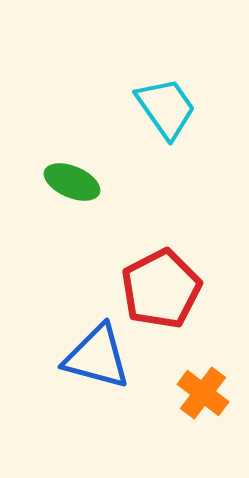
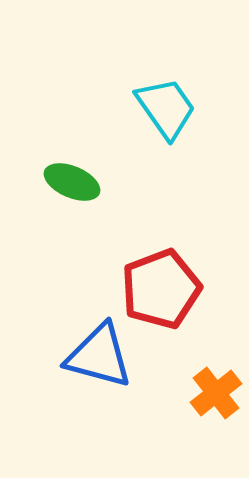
red pentagon: rotated 6 degrees clockwise
blue triangle: moved 2 px right, 1 px up
orange cross: moved 13 px right; rotated 15 degrees clockwise
